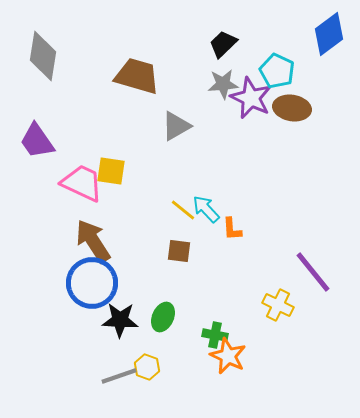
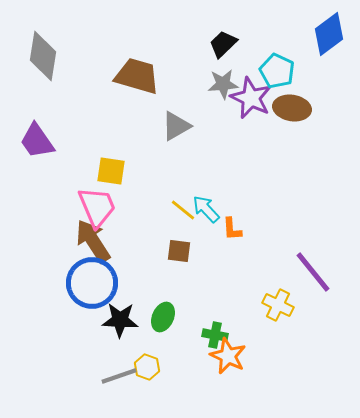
pink trapezoid: moved 15 px right, 24 px down; rotated 42 degrees clockwise
